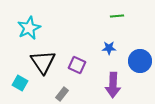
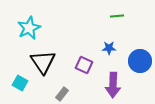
purple square: moved 7 px right
